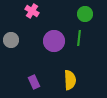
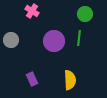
purple rectangle: moved 2 px left, 3 px up
